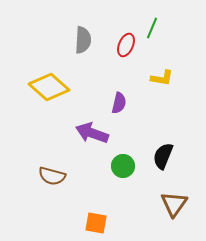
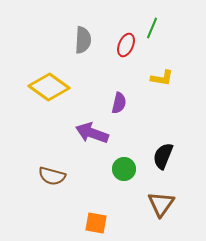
yellow diamond: rotated 6 degrees counterclockwise
green circle: moved 1 px right, 3 px down
brown triangle: moved 13 px left
